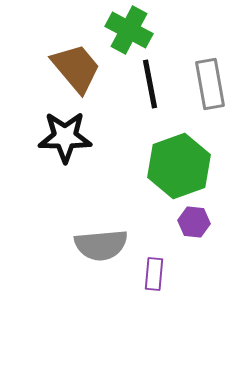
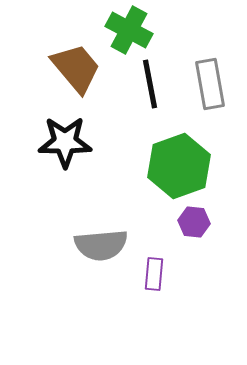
black star: moved 5 px down
